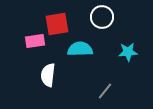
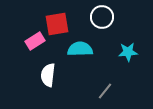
pink rectangle: rotated 24 degrees counterclockwise
